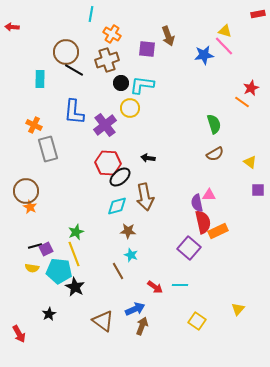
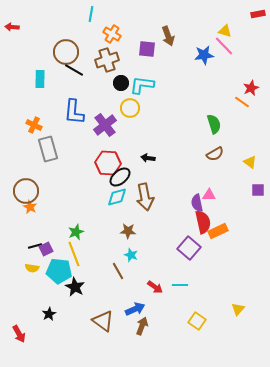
cyan diamond at (117, 206): moved 9 px up
